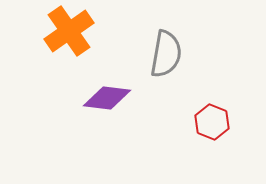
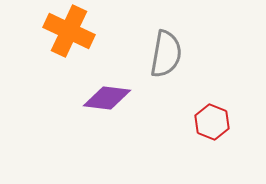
orange cross: rotated 30 degrees counterclockwise
